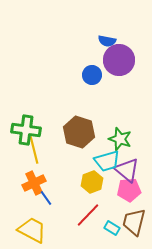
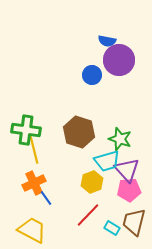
purple triangle: rotated 8 degrees clockwise
